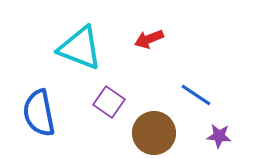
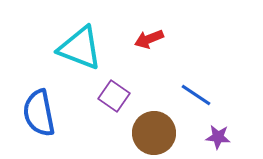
purple square: moved 5 px right, 6 px up
purple star: moved 1 px left, 1 px down
